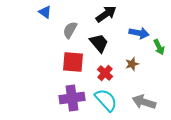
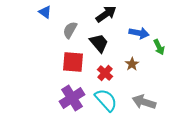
brown star: rotated 16 degrees counterclockwise
purple cross: rotated 25 degrees counterclockwise
